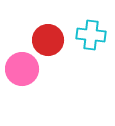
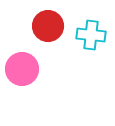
red circle: moved 14 px up
